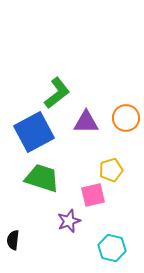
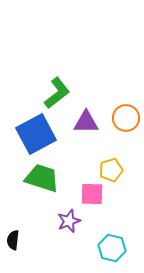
blue square: moved 2 px right, 2 px down
pink square: moved 1 px left, 1 px up; rotated 15 degrees clockwise
